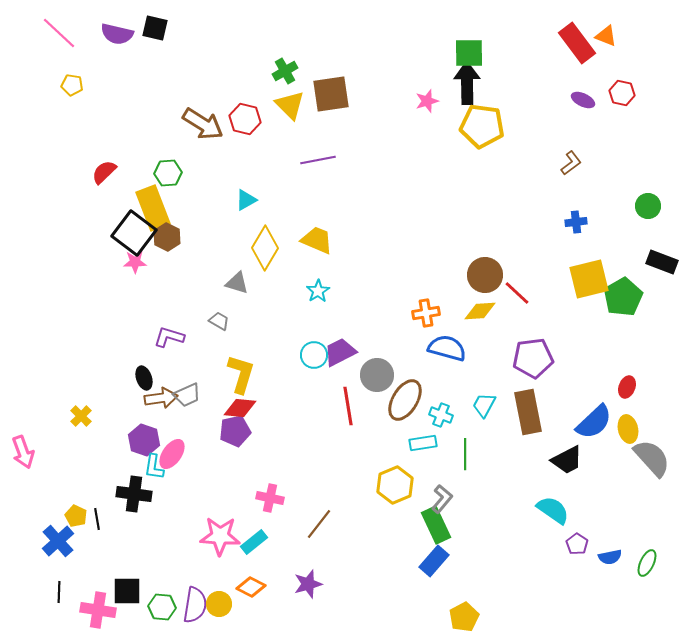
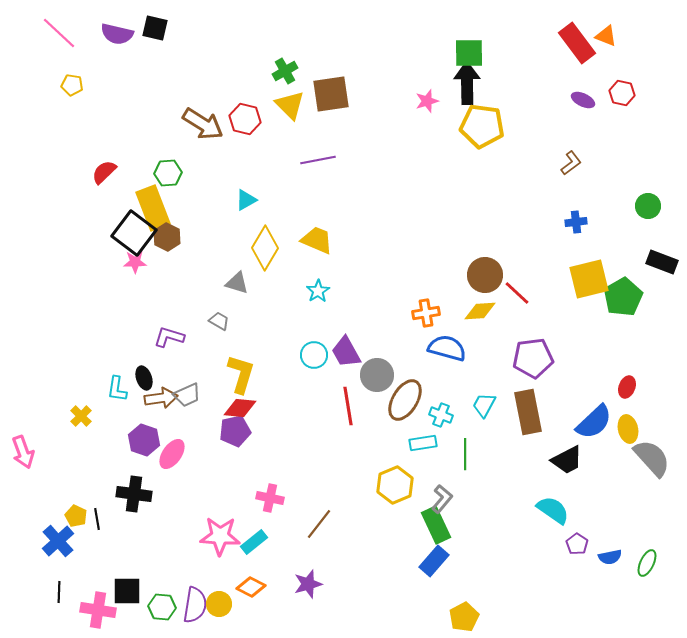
purple trapezoid at (340, 352): moved 6 px right; rotated 92 degrees counterclockwise
cyan L-shape at (154, 467): moved 37 px left, 78 px up
